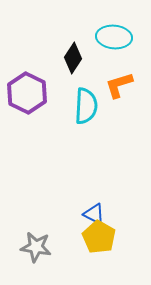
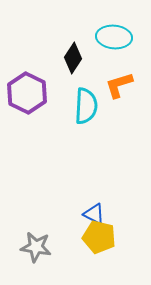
yellow pentagon: rotated 16 degrees counterclockwise
